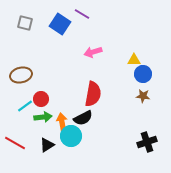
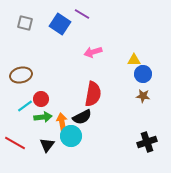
black semicircle: moved 1 px left, 1 px up
black triangle: rotated 21 degrees counterclockwise
